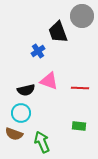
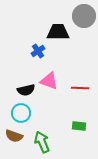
gray circle: moved 2 px right
black trapezoid: rotated 110 degrees clockwise
brown semicircle: moved 2 px down
